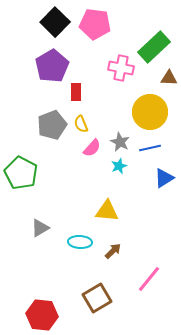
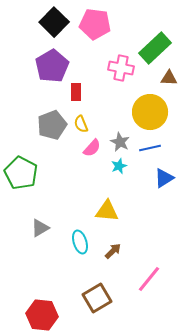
black square: moved 1 px left
green rectangle: moved 1 px right, 1 px down
cyan ellipse: rotated 70 degrees clockwise
